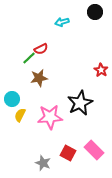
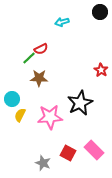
black circle: moved 5 px right
brown star: rotated 12 degrees clockwise
